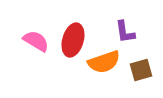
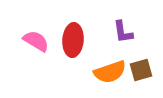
purple L-shape: moved 2 px left
red ellipse: rotated 12 degrees counterclockwise
orange semicircle: moved 6 px right, 10 px down
